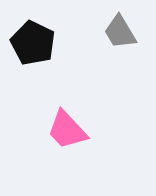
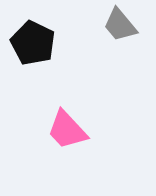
gray trapezoid: moved 7 px up; rotated 9 degrees counterclockwise
